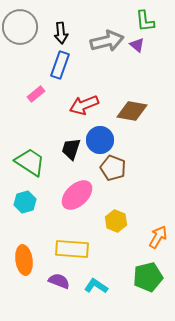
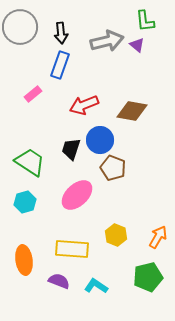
pink rectangle: moved 3 px left
yellow hexagon: moved 14 px down
